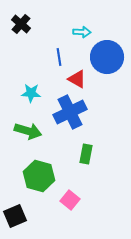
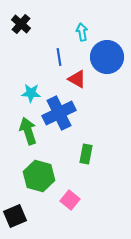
cyan arrow: rotated 102 degrees counterclockwise
blue cross: moved 11 px left, 1 px down
green arrow: rotated 124 degrees counterclockwise
